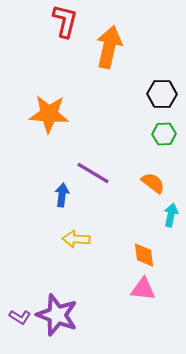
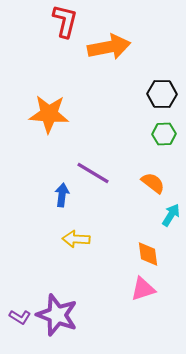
orange arrow: rotated 66 degrees clockwise
cyan arrow: rotated 20 degrees clockwise
orange diamond: moved 4 px right, 1 px up
pink triangle: rotated 24 degrees counterclockwise
